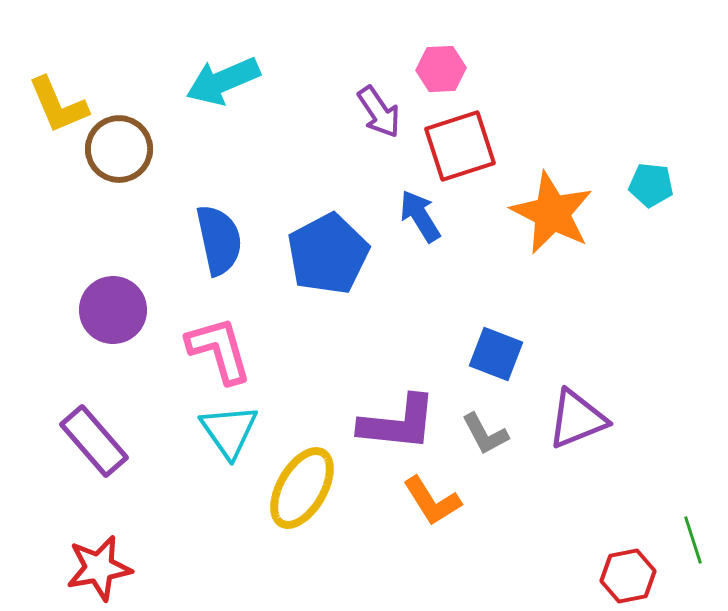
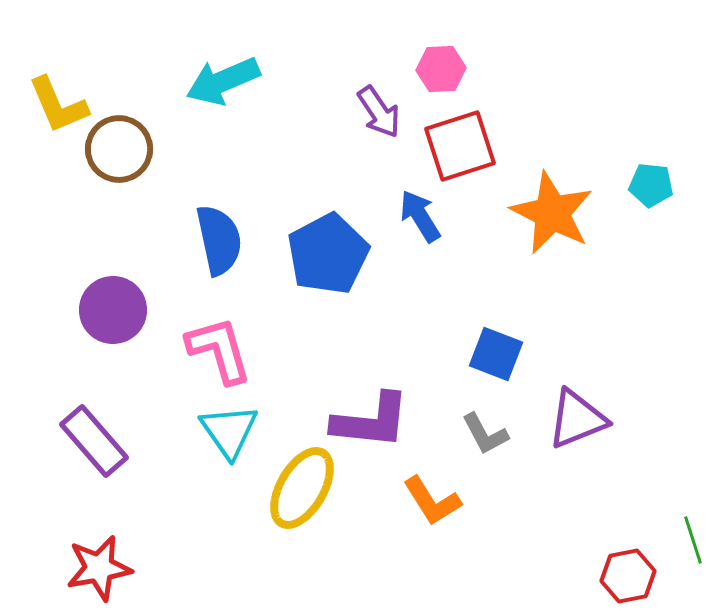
purple L-shape: moved 27 px left, 2 px up
